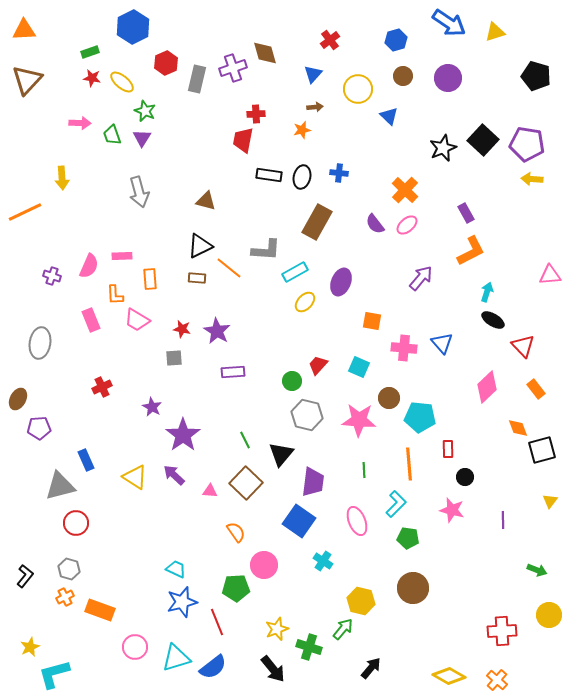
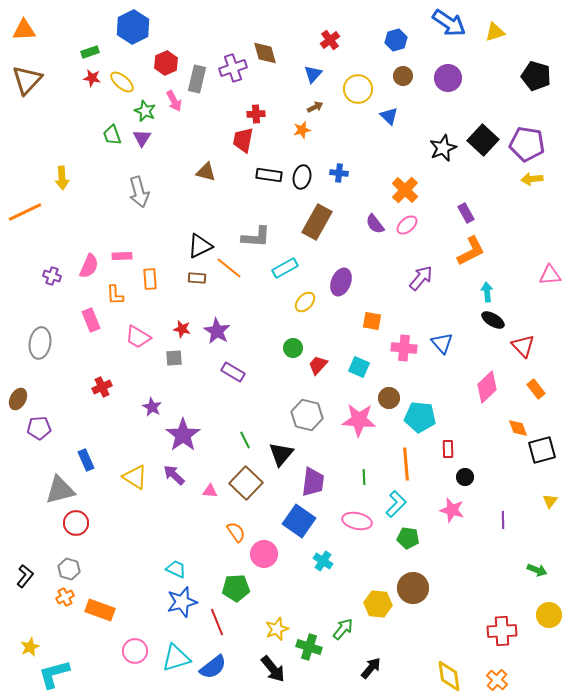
brown arrow at (315, 107): rotated 21 degrees counterclockwise
pink arrow at (80, 123): moved 94 px right, 22 px up; rotated 60 degrees clockwise
yellow arrow at (532, 179): rotated 10 degrees counterclockwise
brown triangle at (206, 201): moved 29 px up
gray L-shape at (266, 250): moved 10 px left, 13 px up
cyan rectangle at (295, 272): moved 10 px left, 4 px up
cyan arrow at (487, 292): rotated 24 degrees counterclockwise
pink trapezoid at (137, 320): moved 1 px right, 17 px down
purple rectangle at (233, 372): rotated 35 degrees clockwise
green circle at (292, 381): moved 1 px right, 33 px up
orange line at (409, 464): moved 3 px left
green line at (364, 470): moved 7 px down
gray triangle at (60, 486): moved 4 px down
pink ellipse at (357, 521): rotated 56 degrees counterclockwise
pink circle at (264, 565): moved 11 px up
yellow hexagon at (361, 601): moved 17 px right, 3 px down; rotated 8 degrees counterclockwise
pink circle at (135, 647): moved 4 px down
yellow diamond at (449, 676): rotated 52 degrees clockwise
